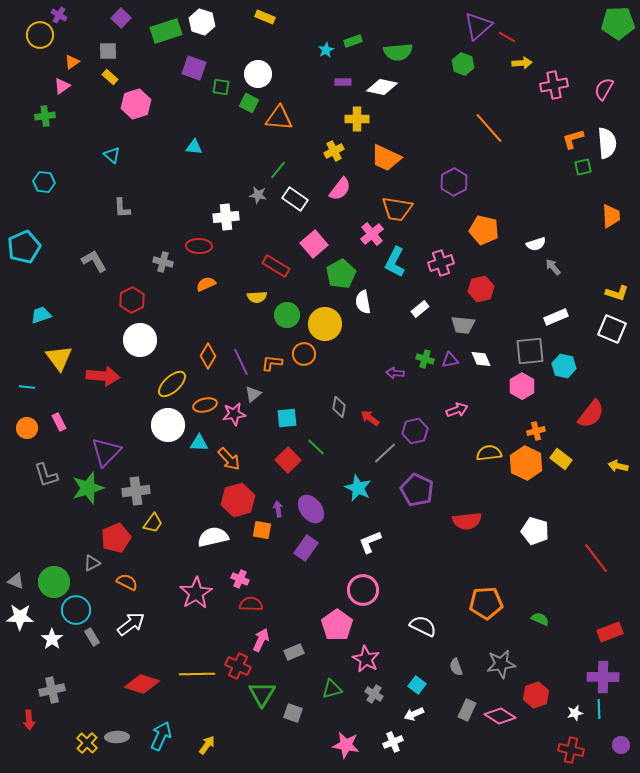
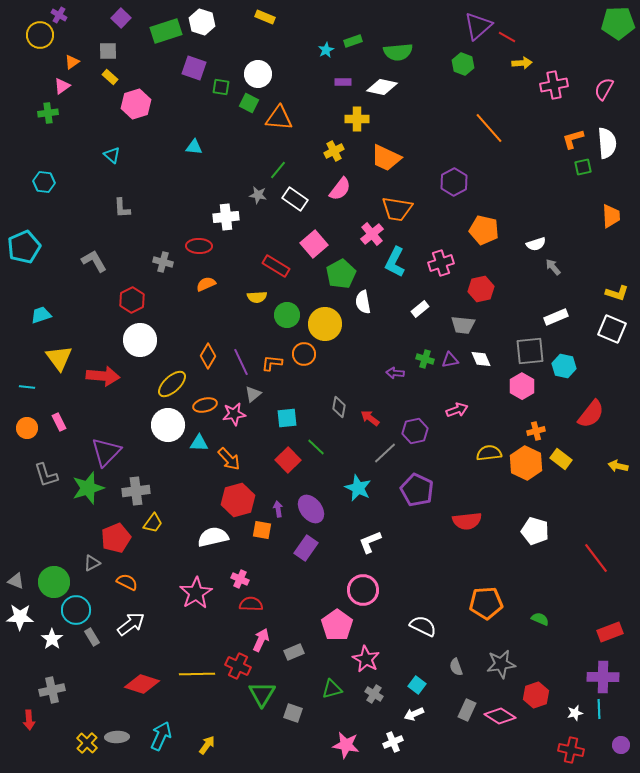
green cross at (45, 116): moved 3 px right, 3 px up
